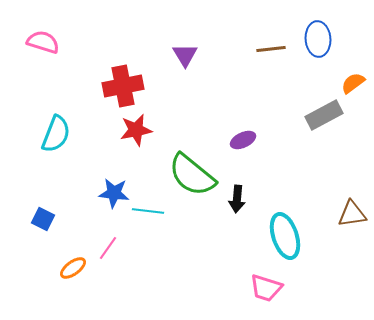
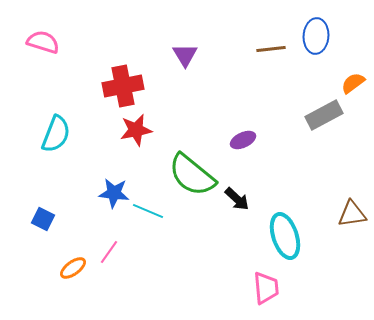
blue ellipse: moved 2 px left, 3 px up; rotated 8 degrees clockwise
black arrow: rotated 52 degrees counterclockwise
cyan line: rotated 16 degrees clockwise
pink line: moved 1 px right, 4 px down
pink trapezoid: rotated 112 degrees counterclockwise
